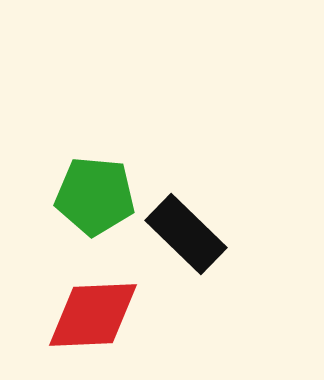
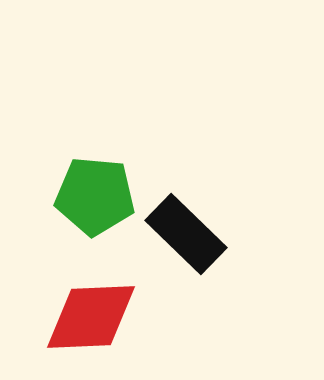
red diamond: moved 2 px left, 2 px down
